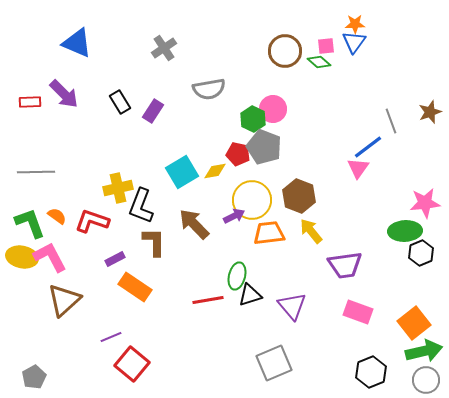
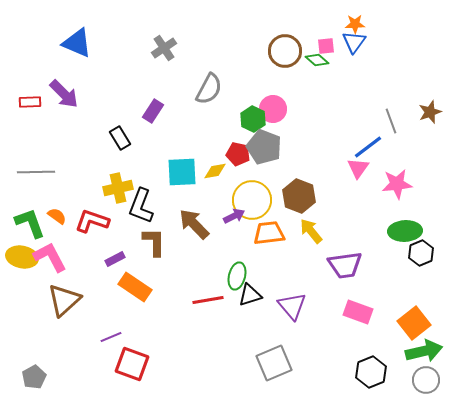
green diamond at (319, 62): moved 2 px left, 2 px up
gray semicircle at (209, 89): rotated 52 degrees counterclockwise
black rectangle at (120, 102): moved 36 px down
cyan square at (182, 172): rotated 28 degrees clockwise
pink star at (425, 203): moved 28 px left, 19 px up
red square at (132, 364): rotated 20 degrees counterclockwise
